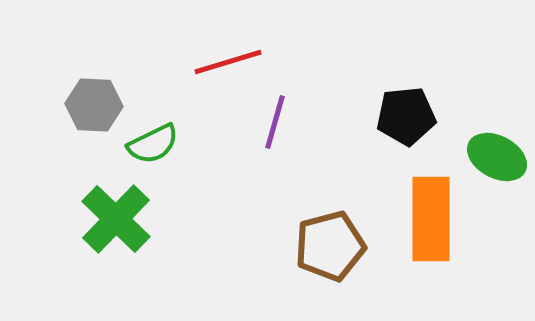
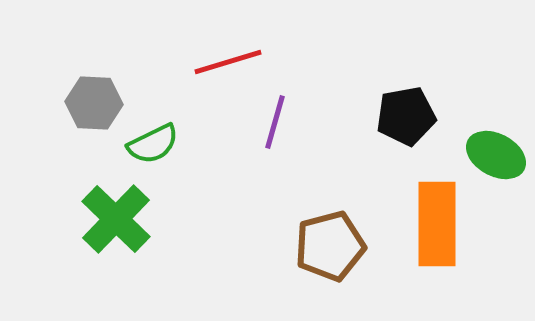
gray hexagon: moved 2 px up
black pentagon: rotated 4 degrees counterclockwise
green ellipse: moved 1 px left, 2 px up
orange rectangle: moved 6 px right, 5 px down
